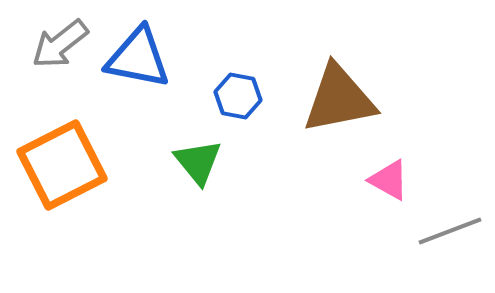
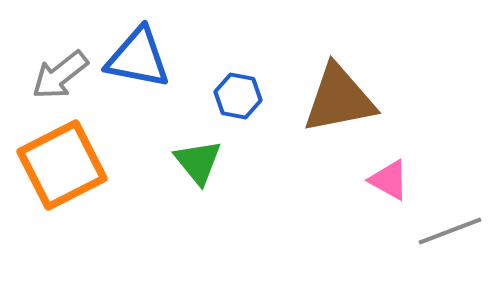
gray arrow: moved 31 px down
